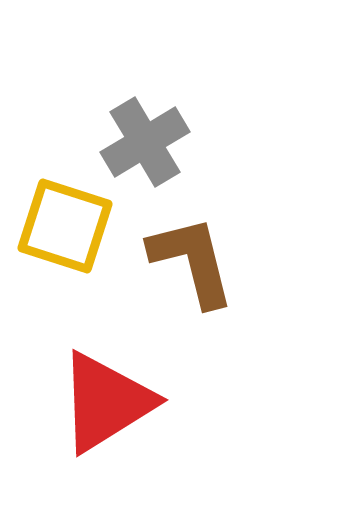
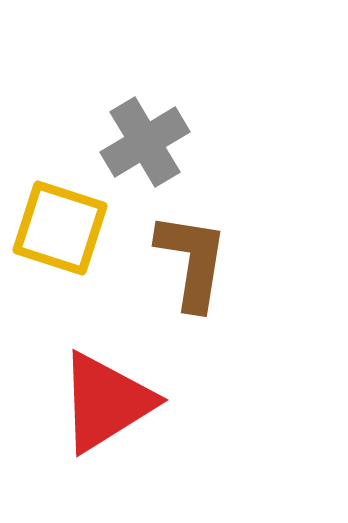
yellow square: moved 5 px left, 2 px down
brown L-shape: rotated 23 degrees clockwise
